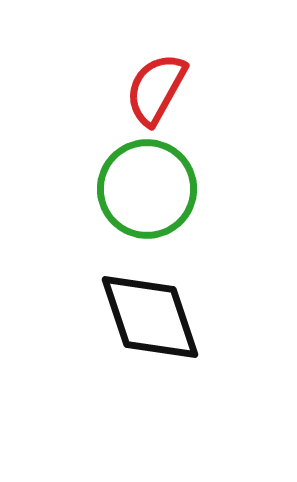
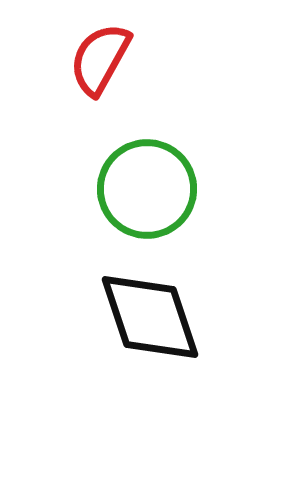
red semicircle: moved 56 px left, 30 px up
